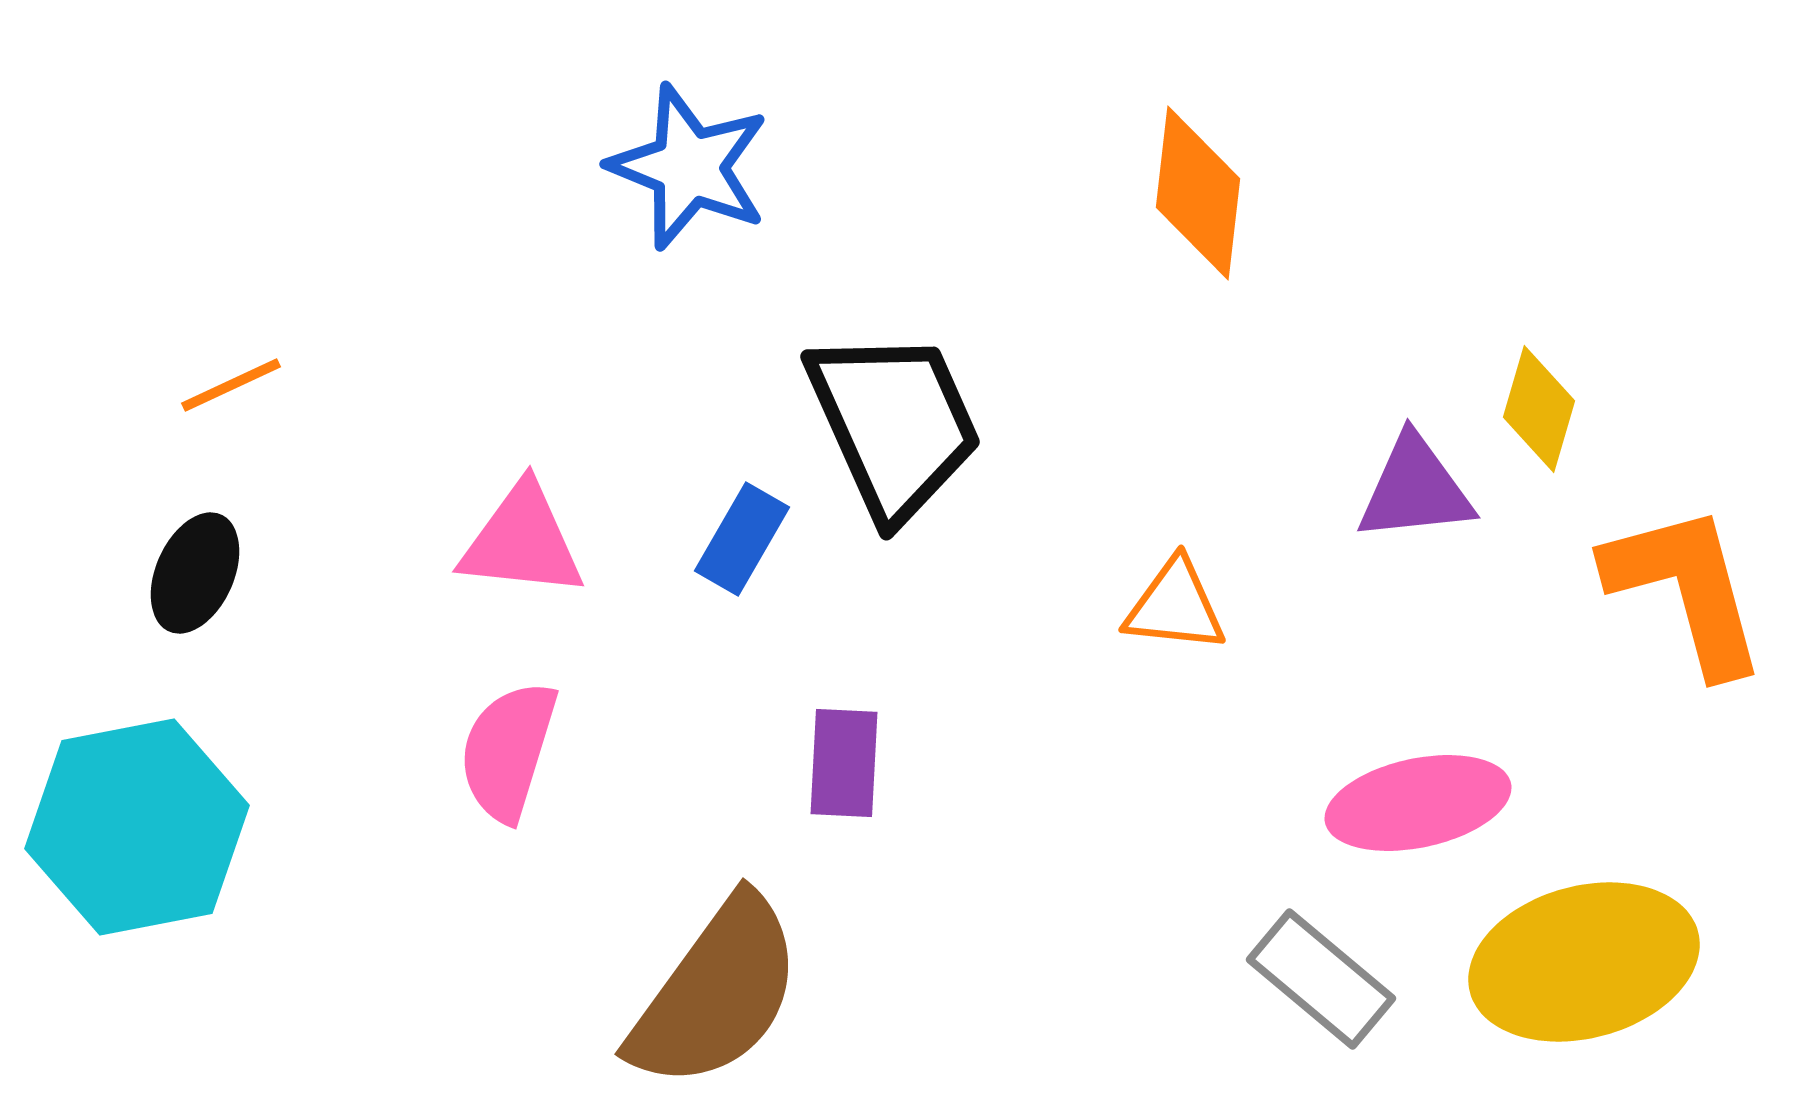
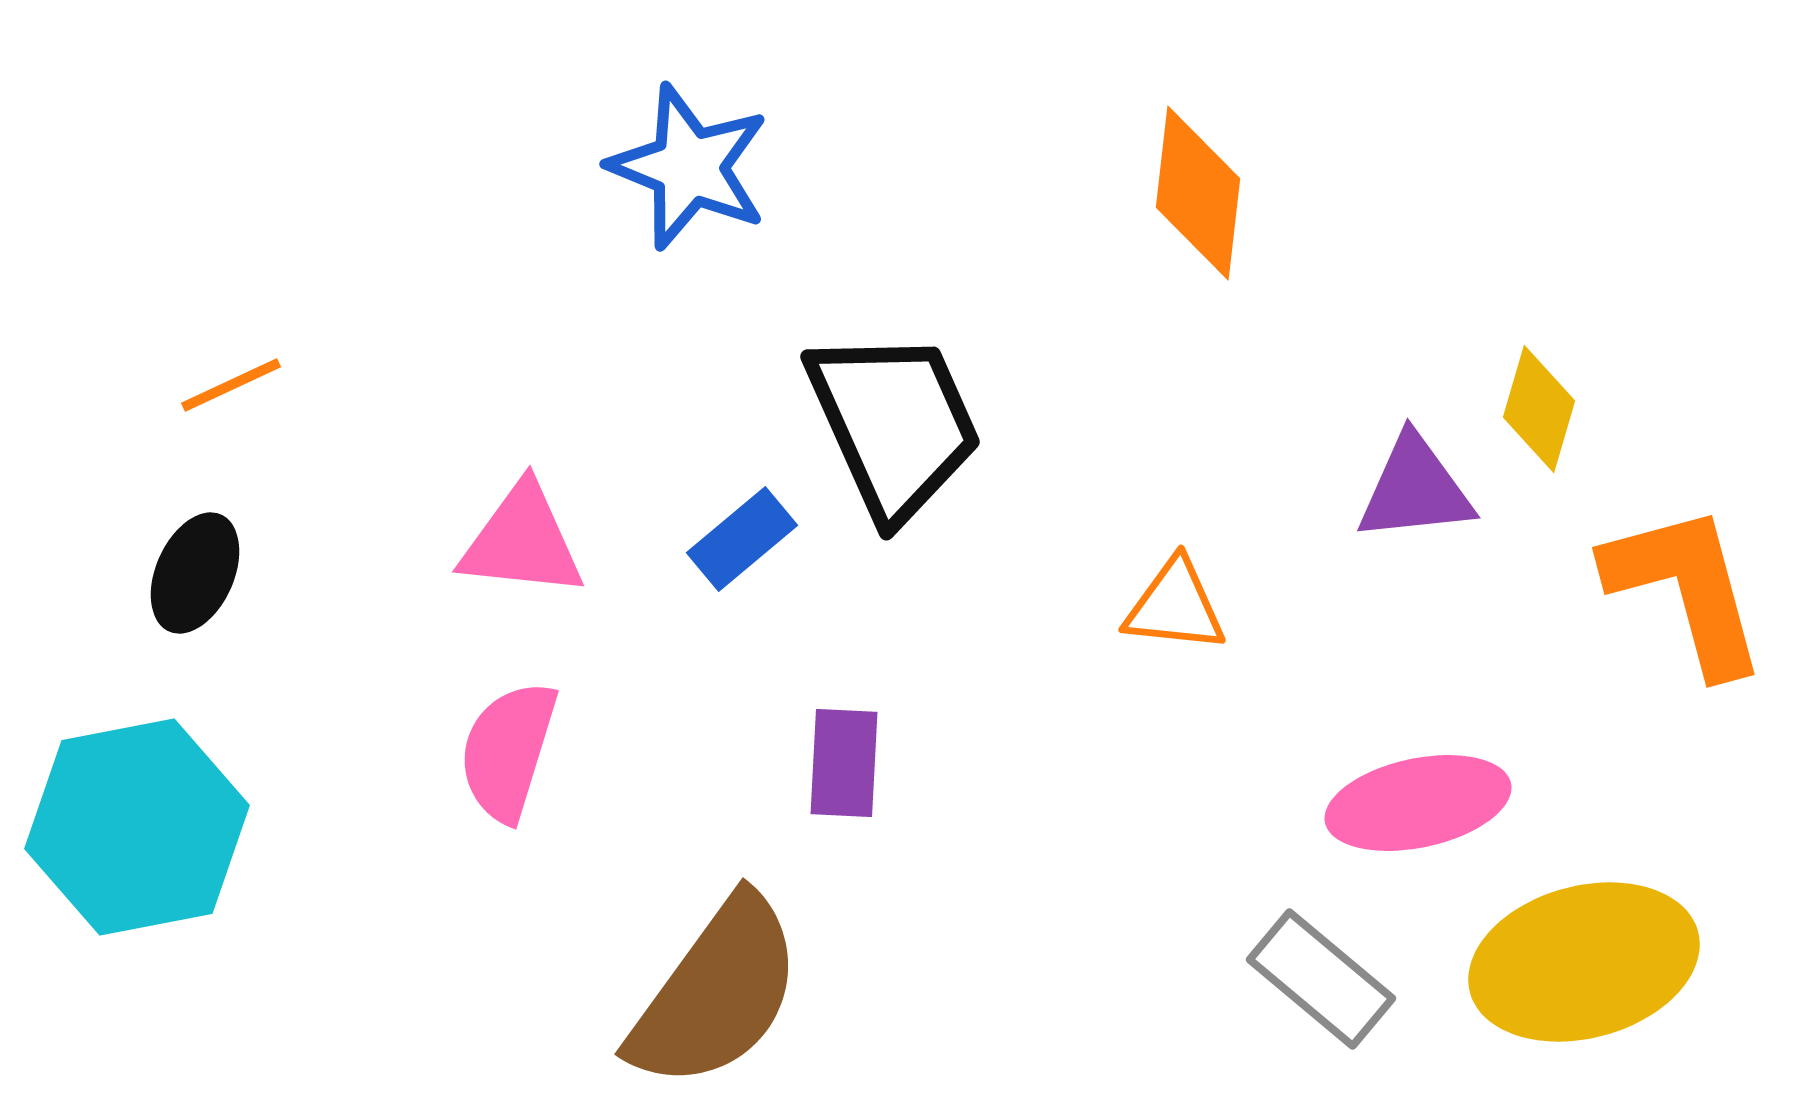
blue rectangle: rotated 20 degrees clockwise
